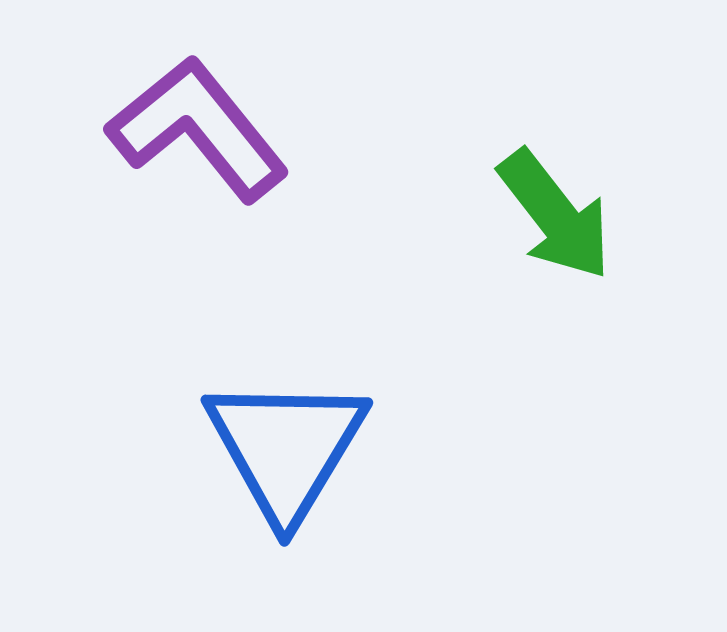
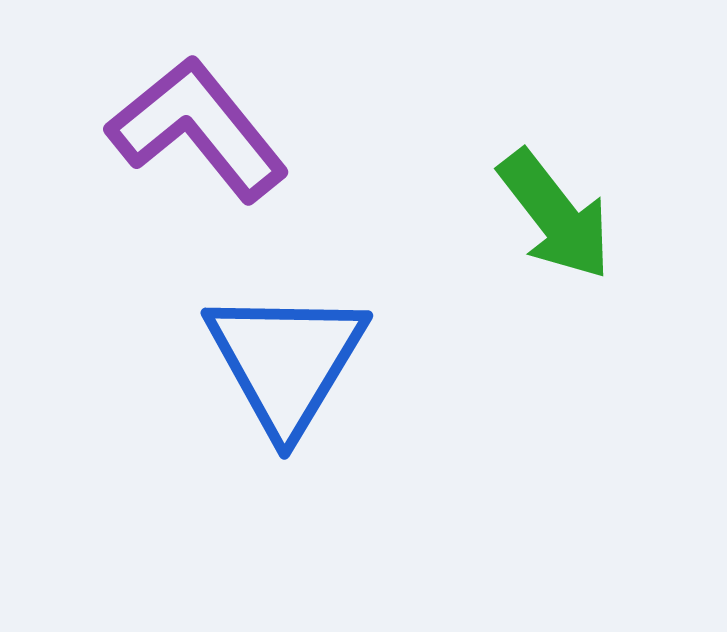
blue triangle: moved 87 px up
